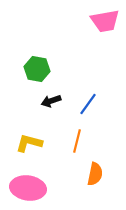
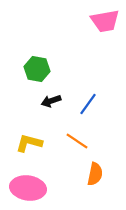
orange line: rotated 70 degrees counterclockwise
